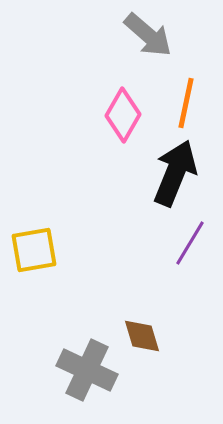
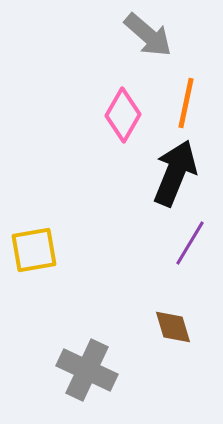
brown diamond: moved 31 px right, 9 px up
